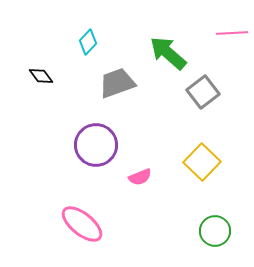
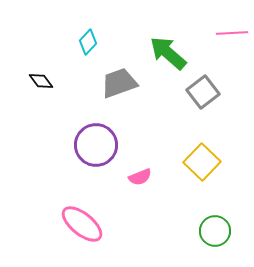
black diamond: moved 5 px down
gray trapezoid: moved 2 px right
